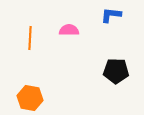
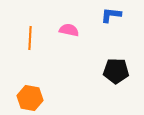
pink semicircle: rotated 12 degrees clockwise
